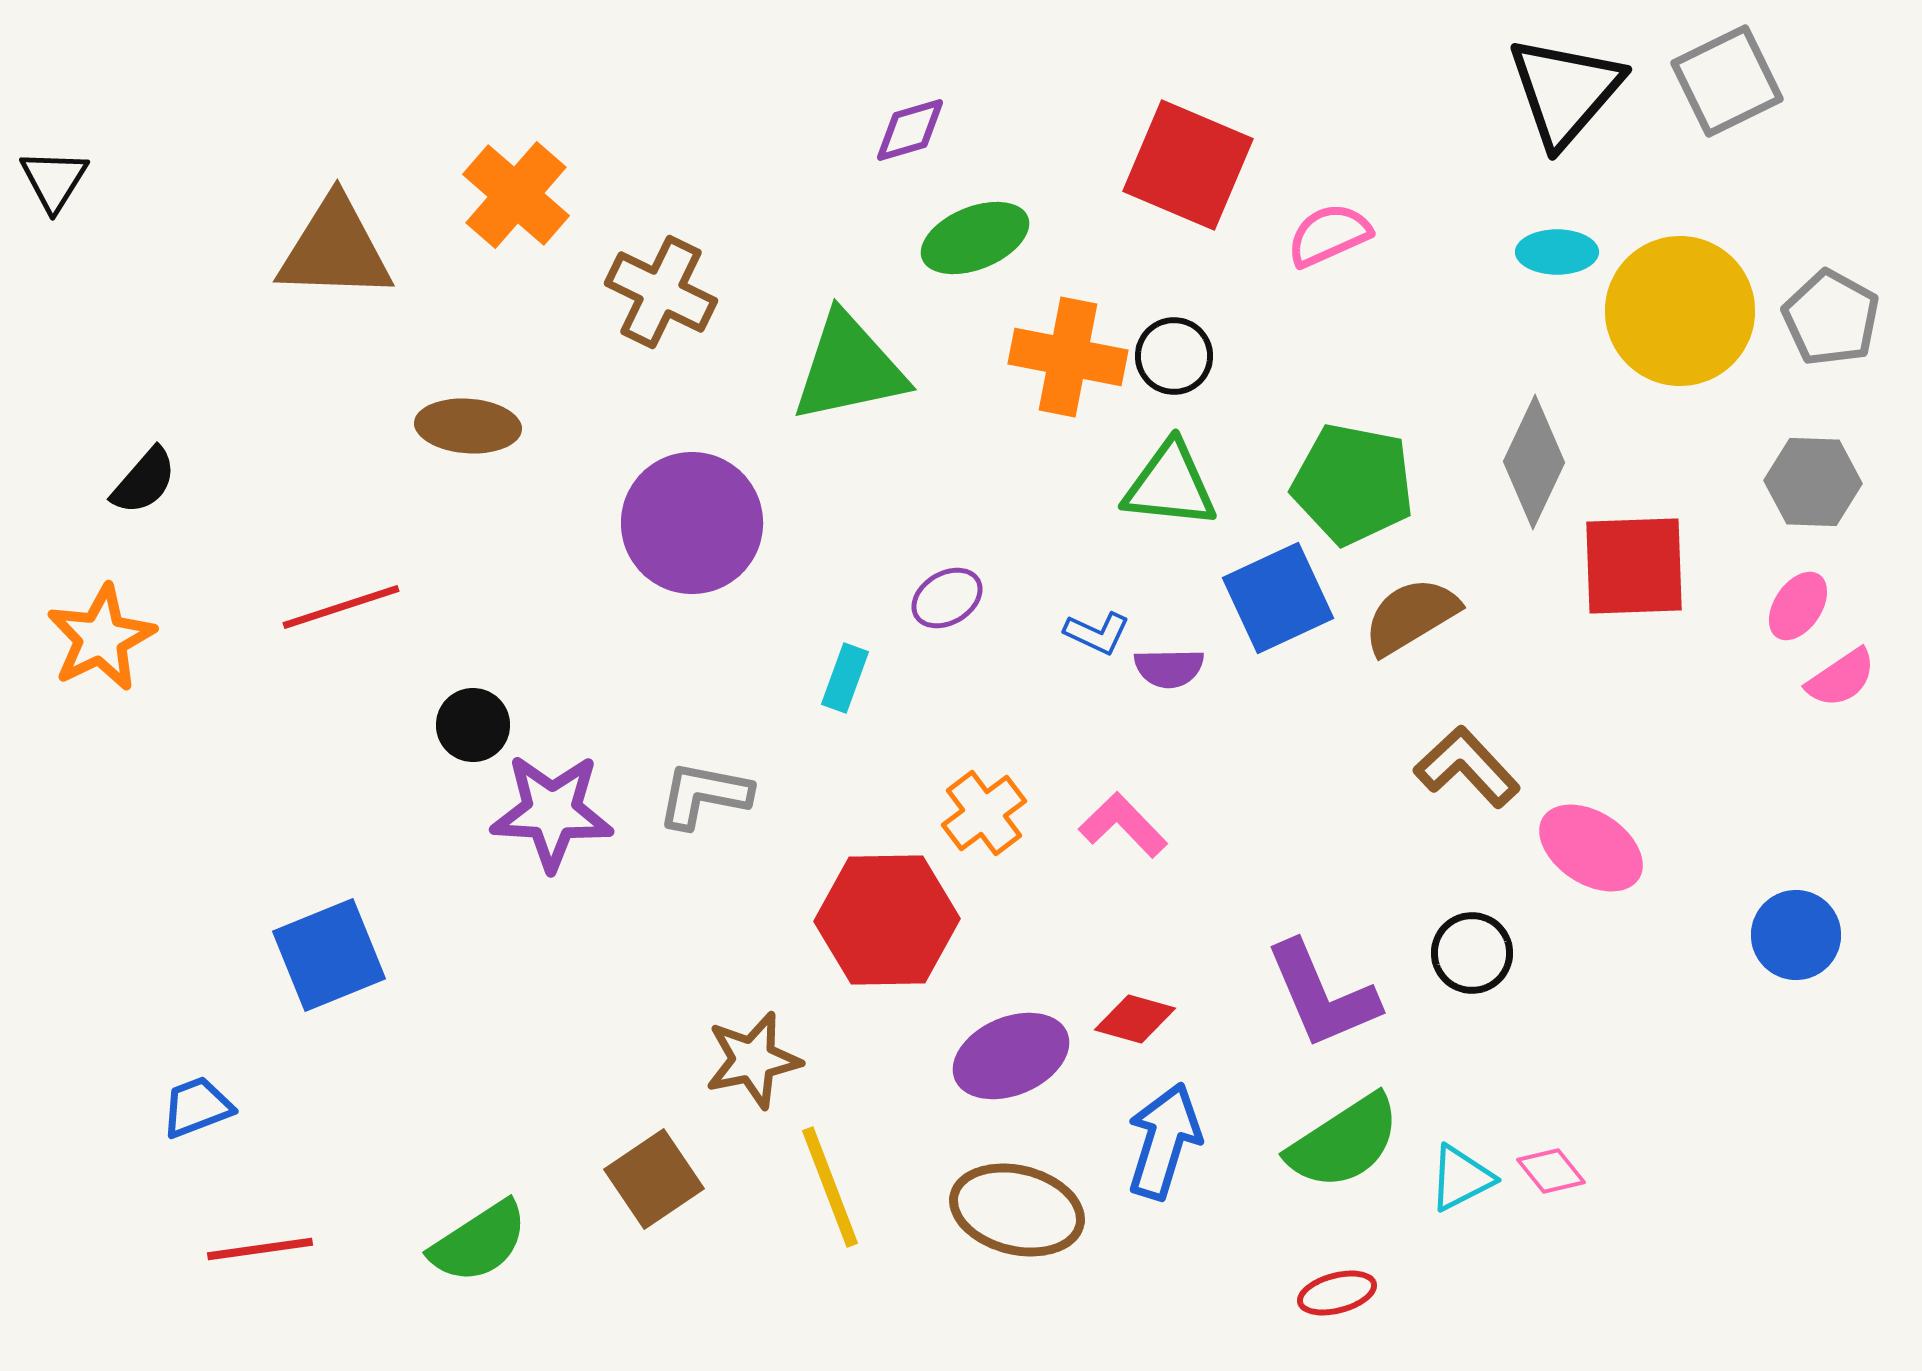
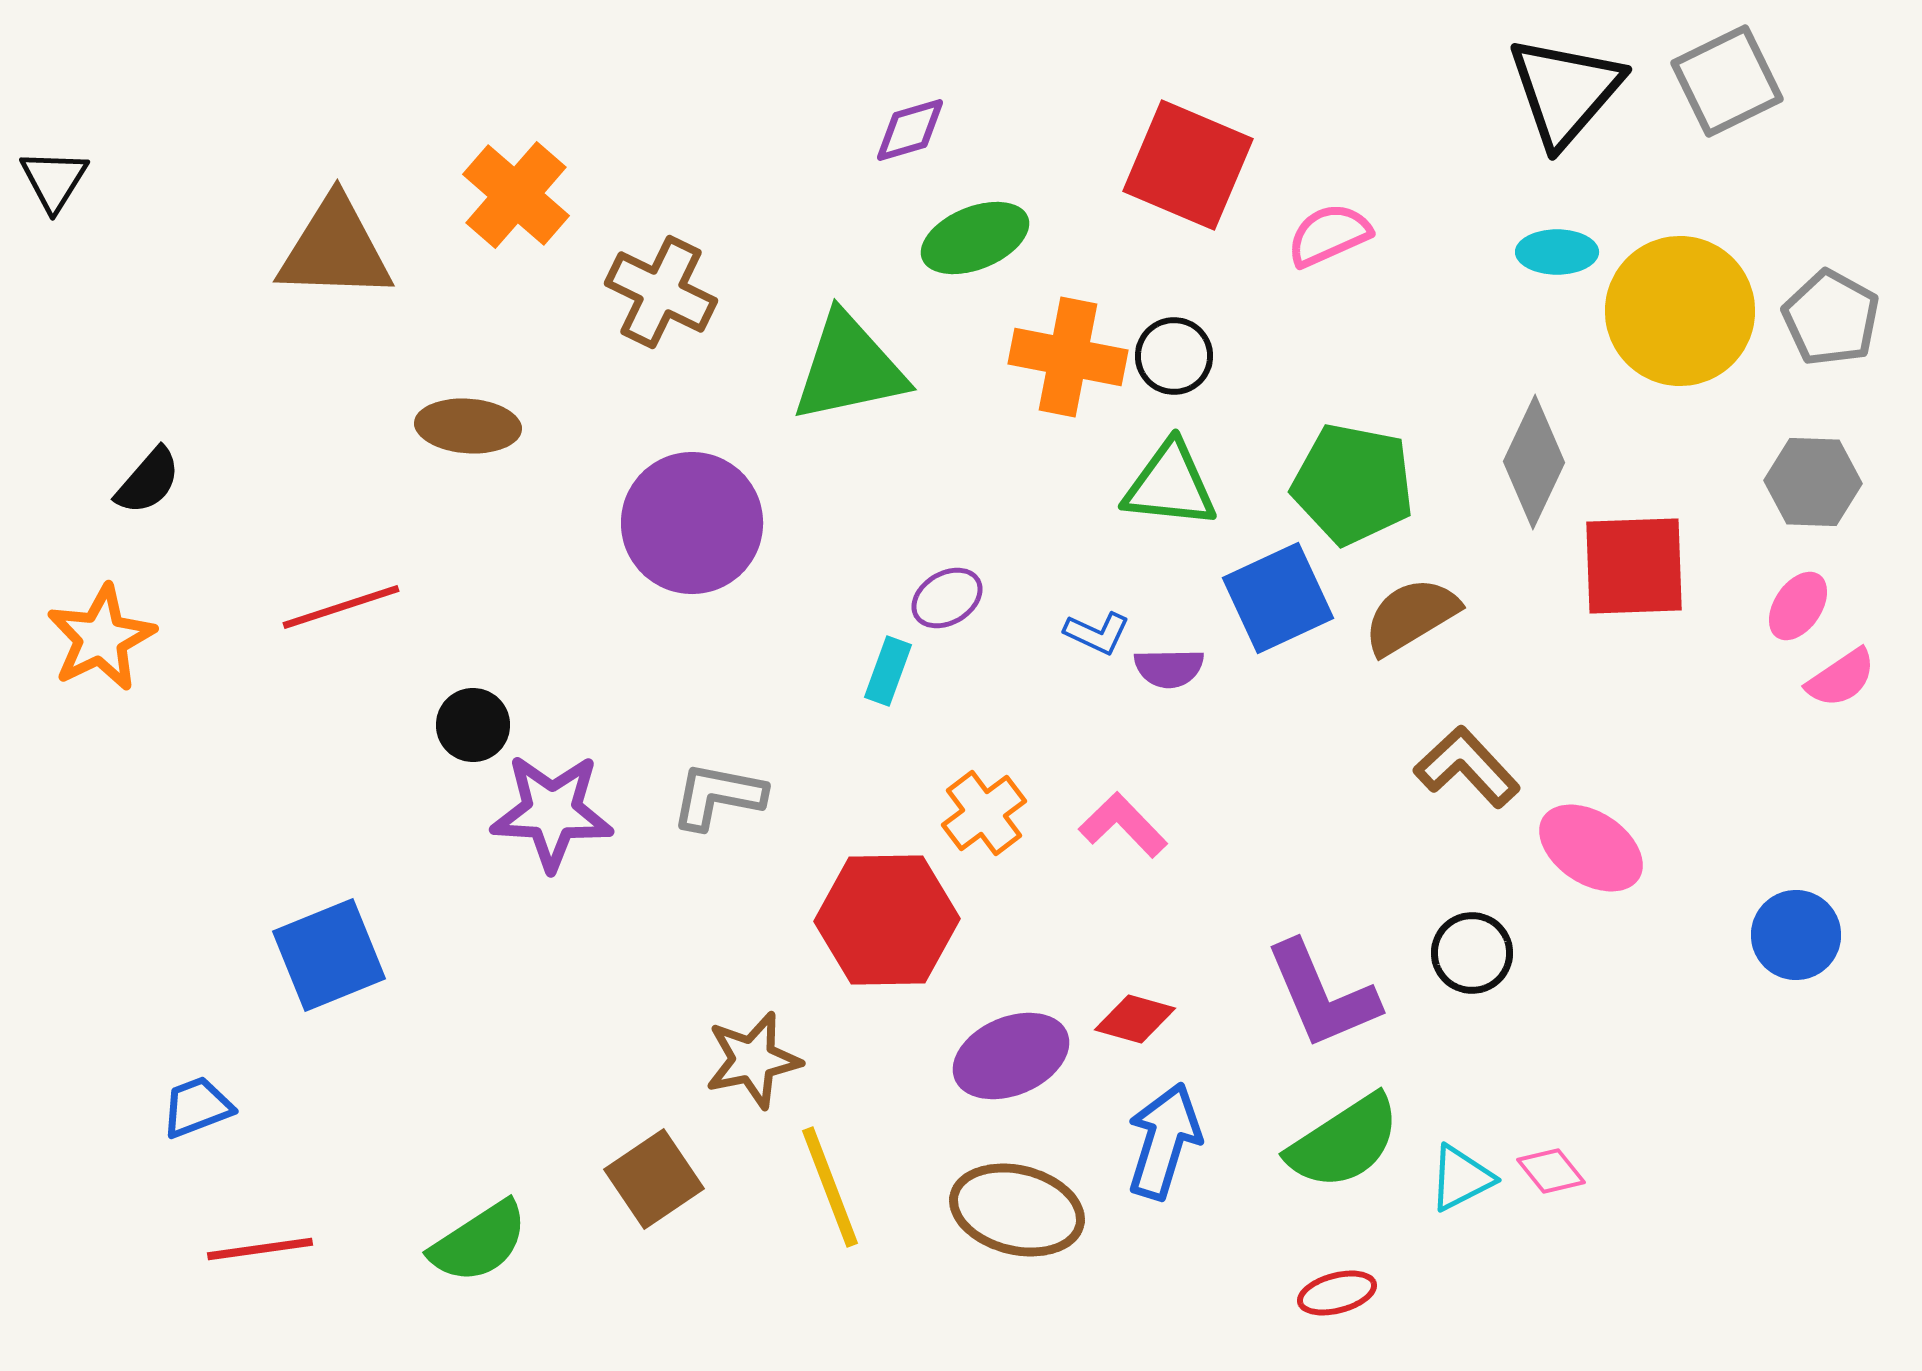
black semicircle at (144, 481): moved 4 px right
cyan rectangle at (845, 678): moved 43 px right, 7 px up
gray L-shape at (704, 795): moved 14 px right, 1 px down
